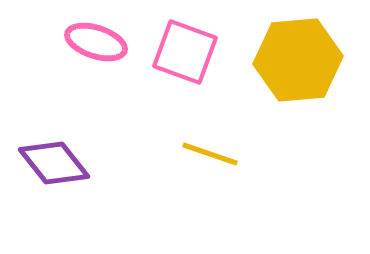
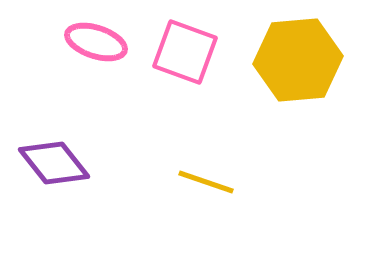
yellow line: moved 4 px left, 28 px down
